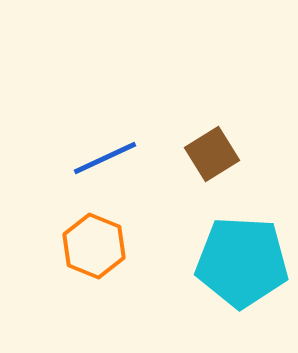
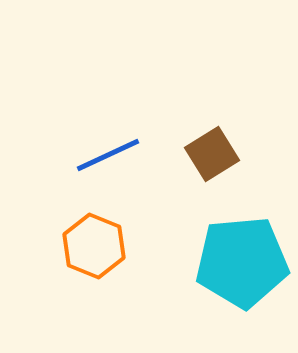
blue line: moved 3 px right, 3 px up
cyan pentagon: rotated 8 degrees counterclockwise
